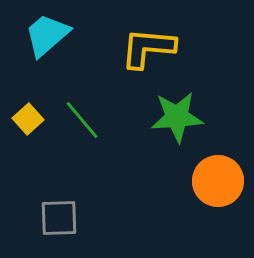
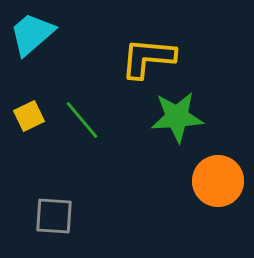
cyan trapezoid: moved 15 px left, 1 px up
yellow L-shape: moved 10 px down
yellow square: moved 1 px right, 3 px up; rotated 16 degrees clockwise
gray square: moved 5 px left, 2 px up; rotated 6 degrees clockwise
